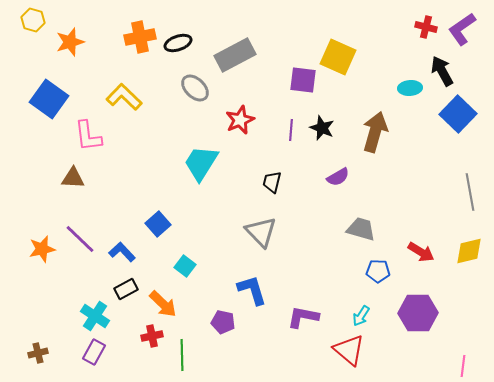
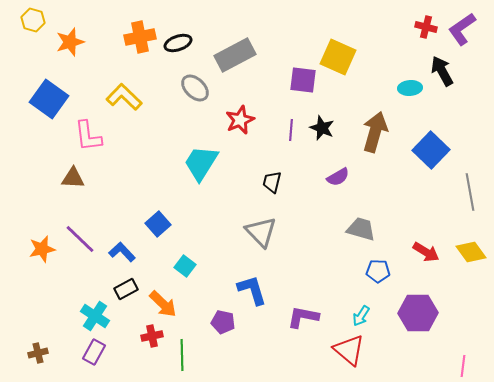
blue square at (458, 114): moved 27 px left, 36 px down
yellow diamond at (469, 251): moved 2 px right, 1 px down; rotated 68 degrees clockwise
red arrow at (421, 252): moved 5 px right
